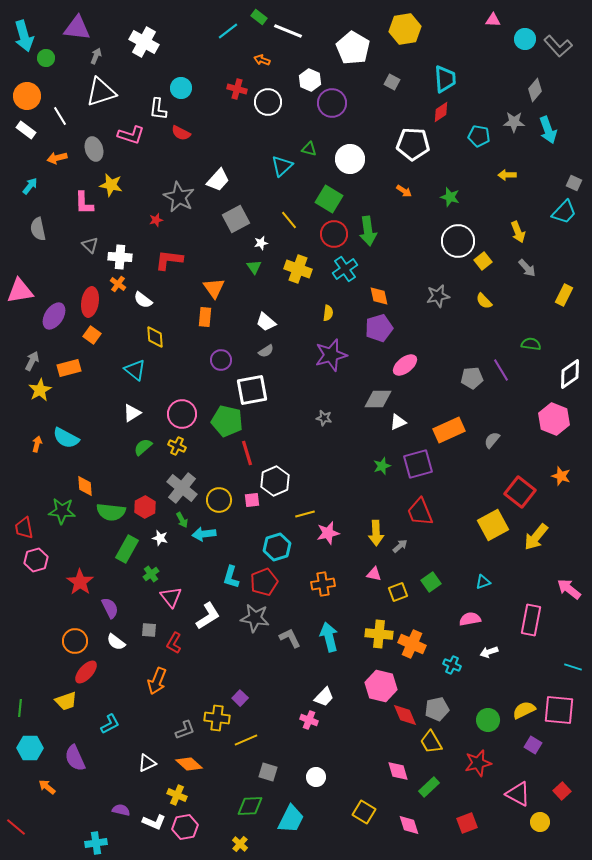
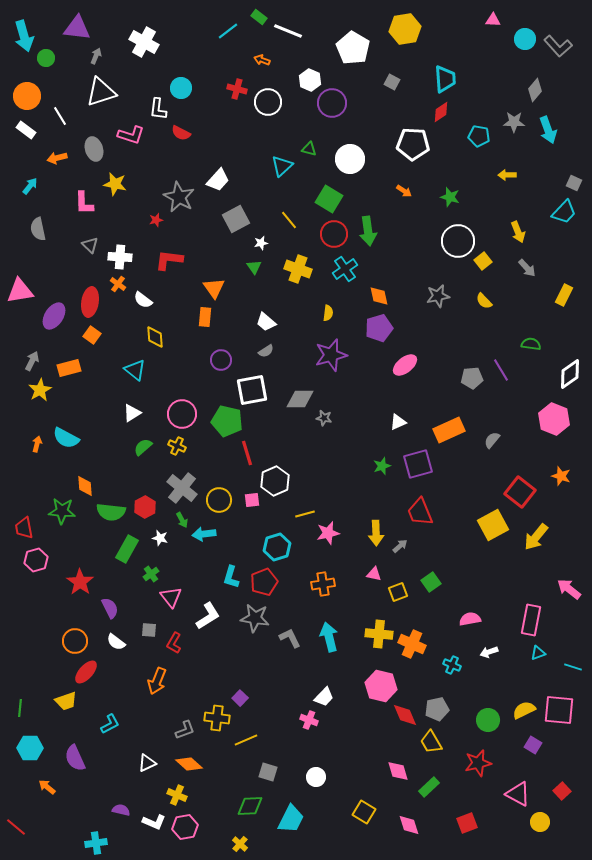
yellow star at (111, 185): moved 4 px right, 1 px up
gray diamond at (378, 399): moved 78 px left
cyan triangle at (483, 582): moved 55 px right, 71 px down
